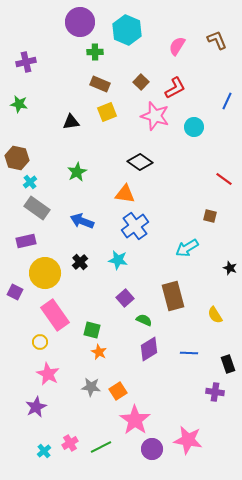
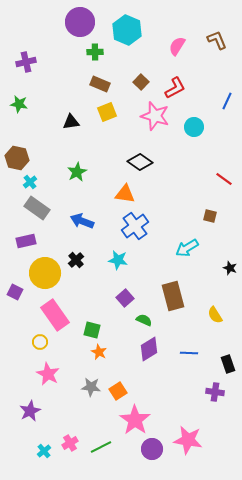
black cross at (80, 262): moved 4 px left, 2 px up
purple star at (36, 407): moved 6 px left, 4 px down
